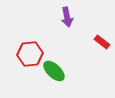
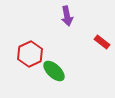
purple arrow: moved 1 px up
red hexagon: rotated 20 degrees counterclockwise
